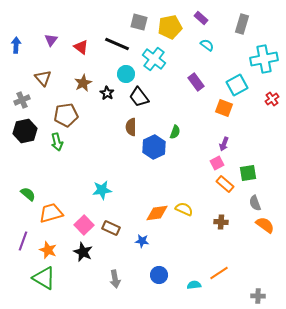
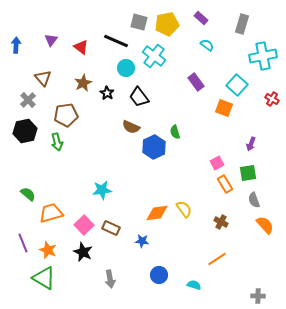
yellow pentagon at (170, 27): moved 3 px left, 3 px up
black line at (117, 44): moved 1 px left, 3 px up
cyan cross at (154, 59): moved 3 px up
cyan cross at (264, 59): moved 1 px left, 3 px up
cyan circle at (126, 74): moved 6 px up
cyan square at (237, 85): rotated 20 degrees counterclockwise
red cross at (272, 99): rotated 24 degrees counterclockwise
gray cross at (22, 100): moved 6 px right; rotated 21 degrees counterclockwise
brown semicircle at (131, 127): rotated 66 degrees counterclockwise
green semicircle at (175, 132): rotated 144 degrees clockwise
purple arrow at (224, 144): moved 27 px right
orange rectangle at (225, 184): rotated 18 degrees clockwise
gray semicircle at (255, 203): moved 1 px left, 3 px up
yellow semicircle at (184, 209): rotated 30 degrees clockwise
brown cross at (221, 222): rotated 24 degrees clockwise
orange semicircle at (265, 225): rotated 12 degrees clockwise
purple line at (23, 241): moved 2 px down; rotated 42 degrees counterclockwise
orange line at (219, 273): moved 2 px left, 14 px up
gray arrow at (115, 279): moved 5 px left
cyan semicircle at (194, 285): rotated 24 degrees clockwise
